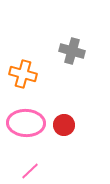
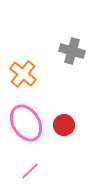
orange cross: rotated 24 degrees clockwise
pink ellipse: rotated 57 degrees clockwise
